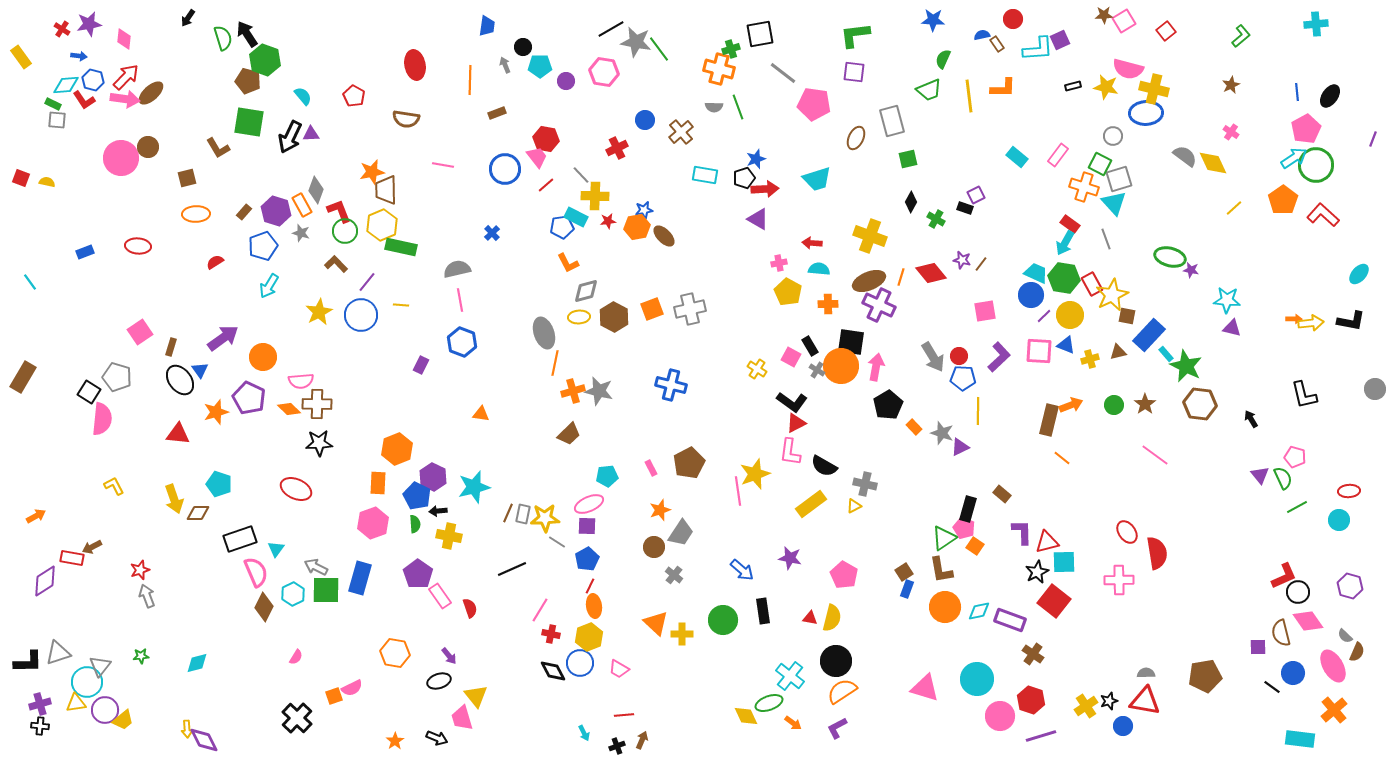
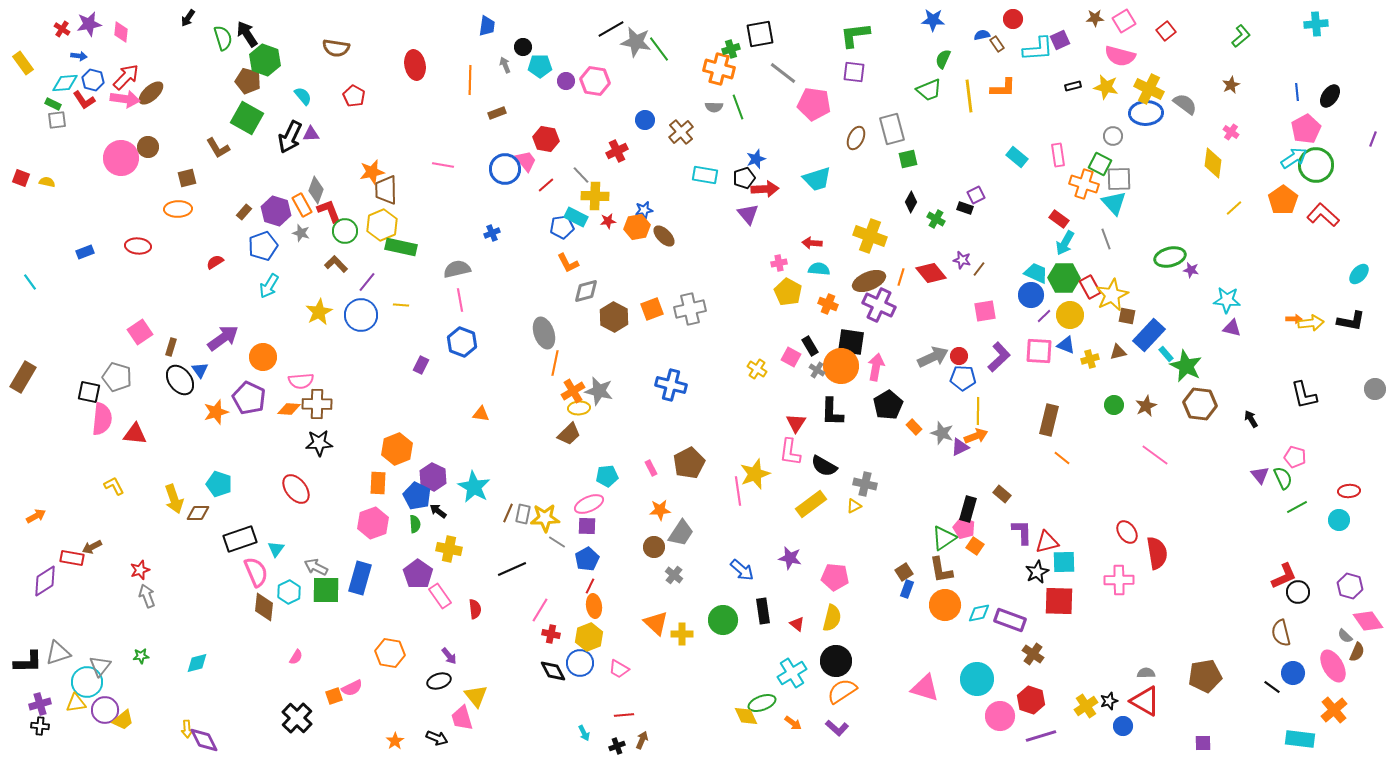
brown star at (1104, 15): moved 9 px left, 3 px down
pink diamond at (124, 39): moved 3 px left, 7 px up
yellow rectangle at (21, 57): moved 2 px right, 6 px down
pink semicircle at (1128, 69): moved 8 px left, 13 px up
pink hexagon at (604, 72): moved 9 px left, 9 px down
cyan diamond at (66, 85): moved 1 px left, 2 px up
yellow cross at (1154, 89): moved 5 px left; rotated 12 degrees clockwise
brown semicircle at (406, 119): moved 70 px left, 71 px up
gray square at (57, 120): rotated 12 degrees counterclockwise
gray rectangle at (892, 121): moved 8 px down
green square at (249, 122): moved 2 px left, 4 px up; rotated 20 degrees clockwise
red cross at (617, 148): moved 3 px down
pink rectangle at (1058, 155): rotated 45 degrees counterclockwise
gray semicircle at (1185, 156): moved 52 px up
pink trapezoid at (537, 157): moved 11 px left, 4 px down
yellow diamond at (1213, 163): rotated 32 degrees clockwise
gray square at (1119, 179): rotated 16 degrees clockwise
orange cross at (1084, 187): moved 3 px up
red L-shape at (339, 211): moved 10 px left
orange ellipse at (196, 214): moved 18 px left, 5 px up
purple triangle at (758, 219): moved 10 px left, 5 px up; rotated 20 degrees clockwise
red rectangle at (1070, 224): moved 11 px left, 5 px up
blue cross at (492, 233): rotated 21 degrees clockwise
green ellipse at (1170, 257): rotated 28 degrees counterclockwise
brown line at (981, 264): moved 2 px left, 5 px down
green hexagon at (1064, 278): rotated 8 degrees counterclockwise
red rectangle at (1092, 284): moved 2 px left, 3 px down
orange cross at (828, 304): rotated 24 degrees clockwise
yellow ellipse at (579, 317): moved 91 px down
gray arrow at (933, 357): rotated 84 degrees counterclockwise
orange cross at (573, 391): rotated 15 degrees counterclockwise
black square at (89, 392): rotated 20 degrees counterclockwise
black L-shape at (792, 402): moved 40 px right, 10 px down; rotated 56 degrees clockwise
brown star at (1145, 404): moved 1 px right, 2 px down; rotated 10 degrees clockwise
orange arrow at (1071, 405): moved 95 px left, 31 px down
orange diamond at (289, 409): rotated 40 degrees counterclockwise
red triangle at (796, 423): rotated 30 degrees counterclockwise
red triangle at (178, 434): moved 43 px left
cyan star at (474, 487): rotated 28 degrees counterclockwise
red ellipse at (296, 489): rotated 28 degrees clockwise
orange star at (660, 510): rotated 15 degrees clockwise
black arrow at (438, 511): rotated 42 degrees clockwise
yellow cross at (449, 536): moved 13 px down
pink pentagon at (844, 575): moved 9 px left, 2 px down; rotated 24 degrees counterclockwise
cyan hexagon at (293, 594): moved 4 px left, 2 px up
red square at (1054, 601): moved 5 px right; rotated 36 degrees counterclockwise
brown diamond at (264, 607): rotated 20 degrees counterclockwise
orange circle at (945, 607): moved 2 px up
red semicircle at (470, 608): moved 5 px right, 1 px down; rotated 12 degrees clockwise
cyan diamond at (979, 611): moved 2 px down
red triangle at (810, 618): moved 13 px left, 6 px down; rotated 28 degrees clockwise
pink diamond at (1308, 621): moved 60 px right
purple square at (1258, 647): moved 55 px left, 96 px down
orange hexagon at (395, 653): moved 5 px left
cyan cross at (790, 676): moved 2 px right, 3 px up; rotated 20 degrees clockwise
red triangle at (1145, 701): rotated 20 degrees clockwise
green ellipse at (769, 703): moved 7 px left
purple L-shape at (837, 728): rotated 110 degrees counterclockwise
